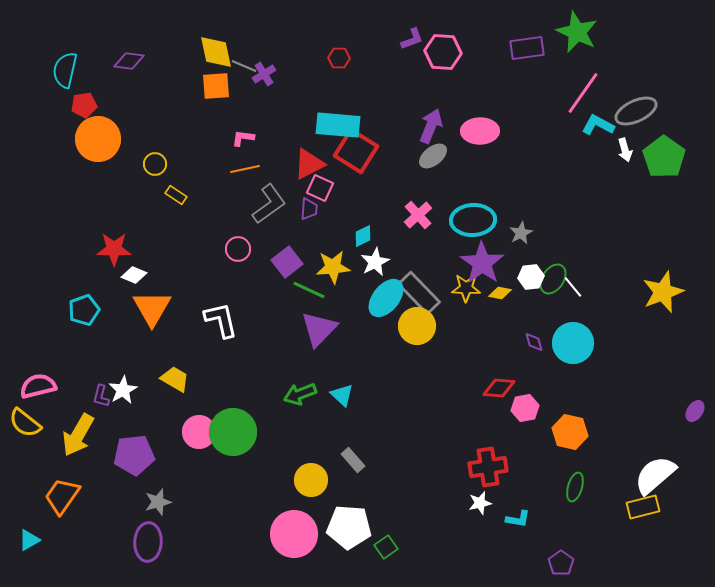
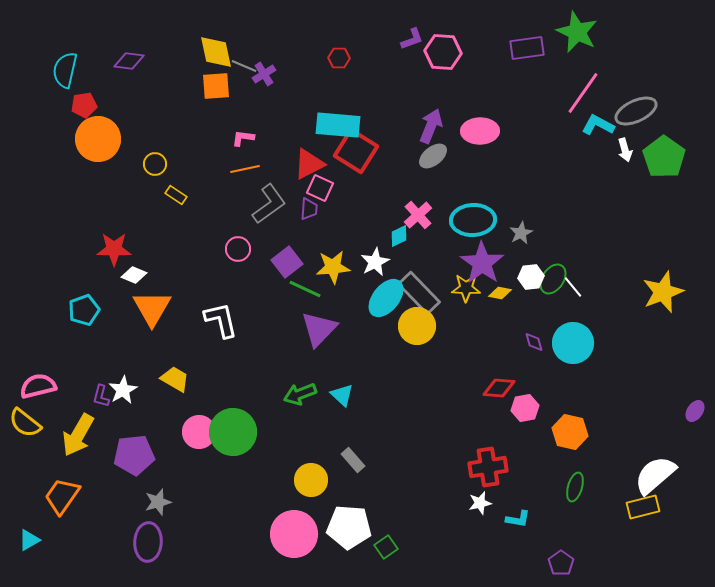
cyan diamond at (363, 236): moved 36 px right
green line at (309, 290): moved 4 px left, 1 px up
